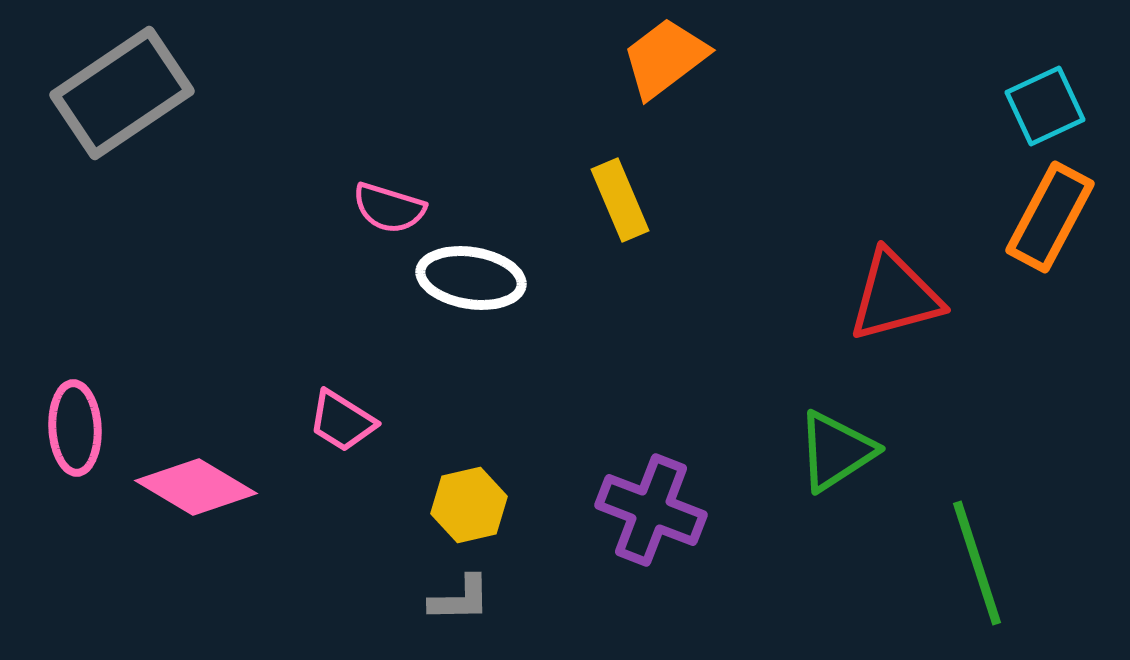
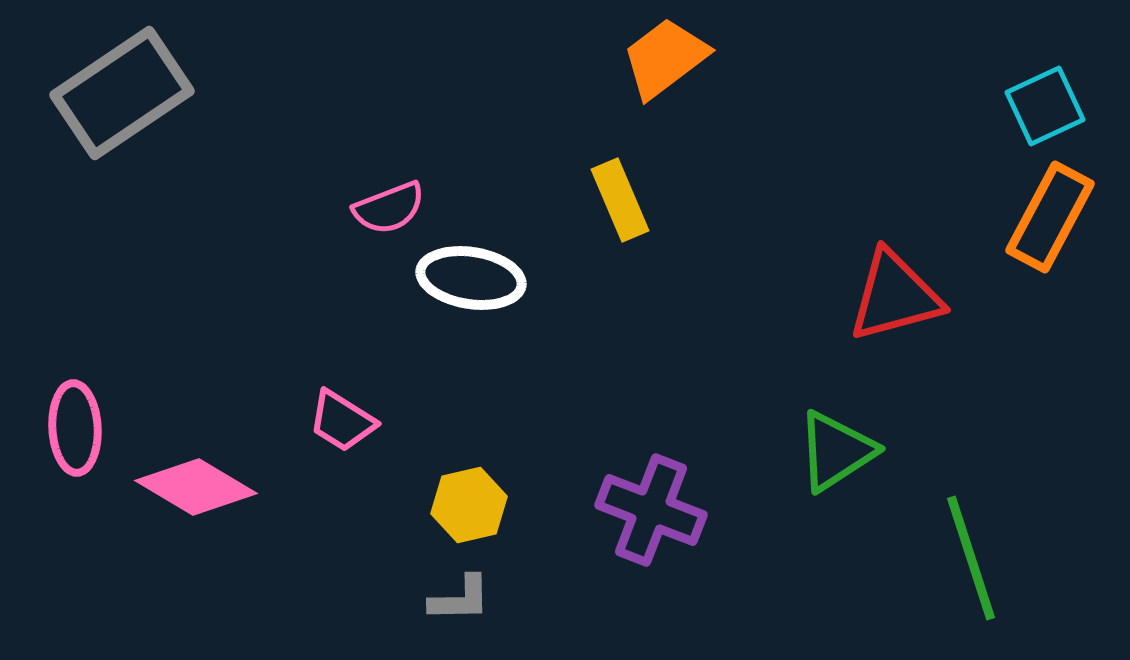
pink semicircle: rotated 38 degrees counterclockwise
green line: moved 6 px left, 5 px up
